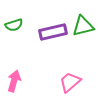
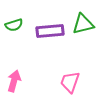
green triangle: moved 2 px up
purple rectangle: moved 3 px left, 1 px up; rotated 8 degrees clockwise
pink trapezoid: rotated 30 degrees counterclockwise
